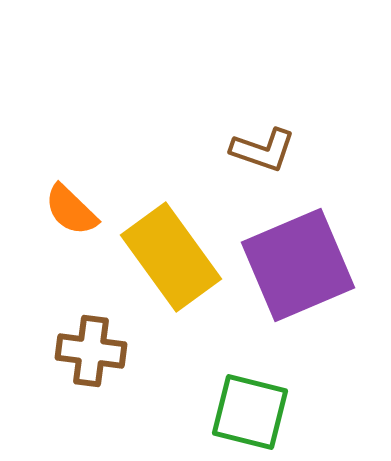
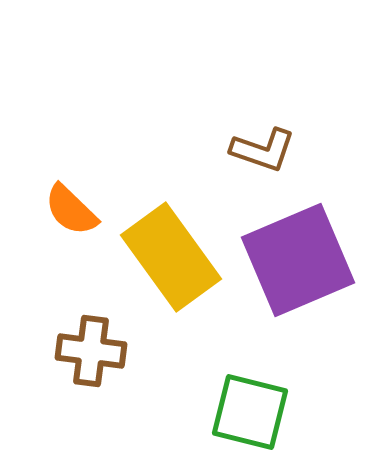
purple square: moved 5 px up
